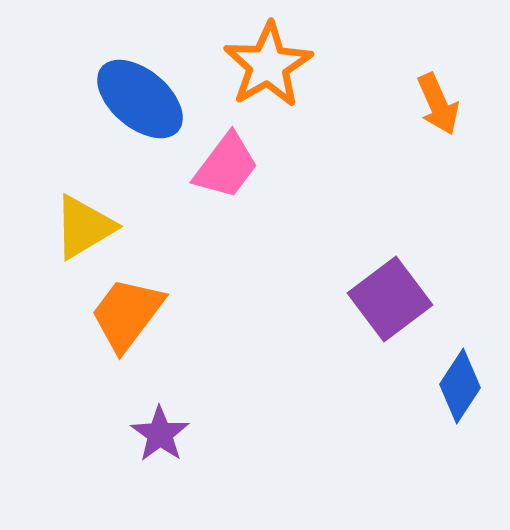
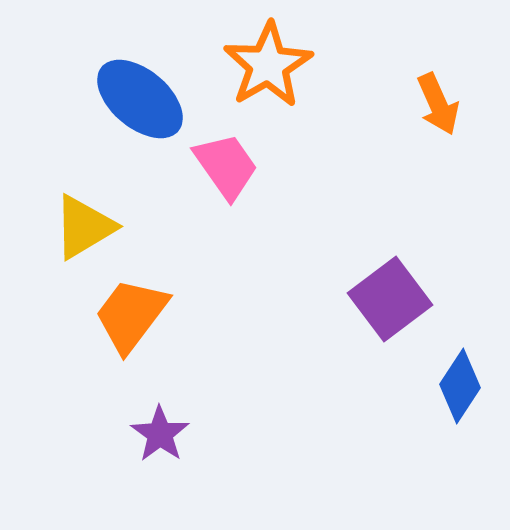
pink trapezoid: rotated 72 degrees counterclockwise
orange trapezoid: moved 4 px right, 1 px down
